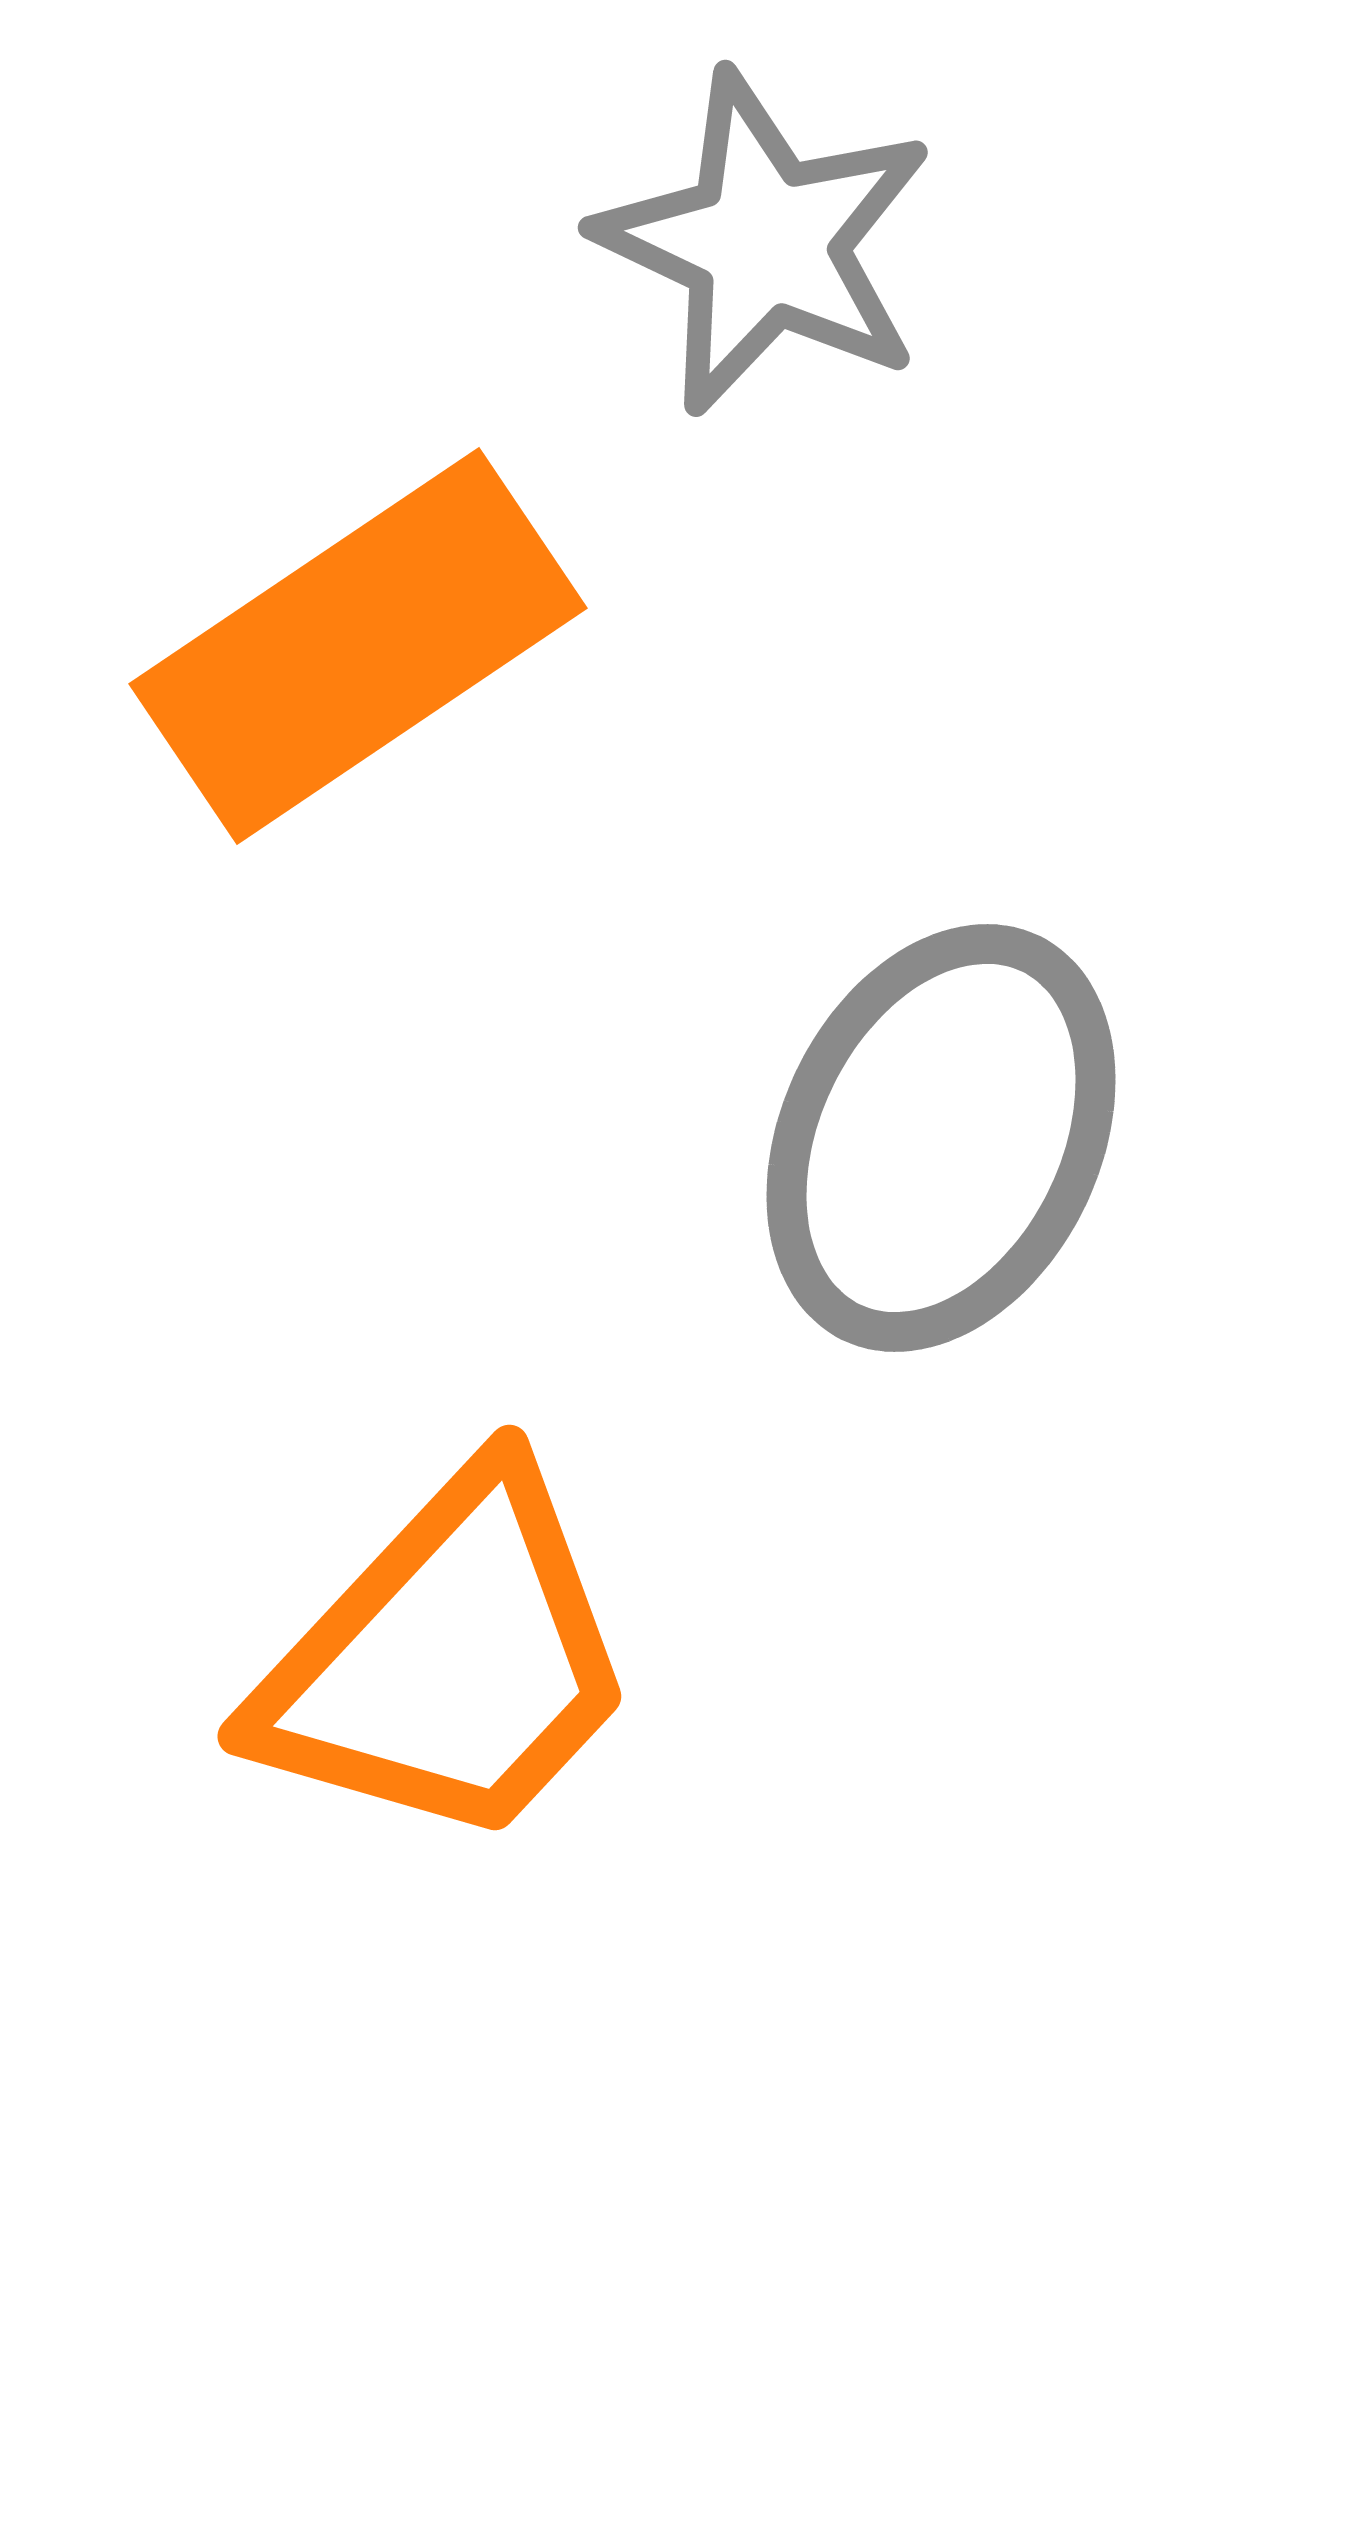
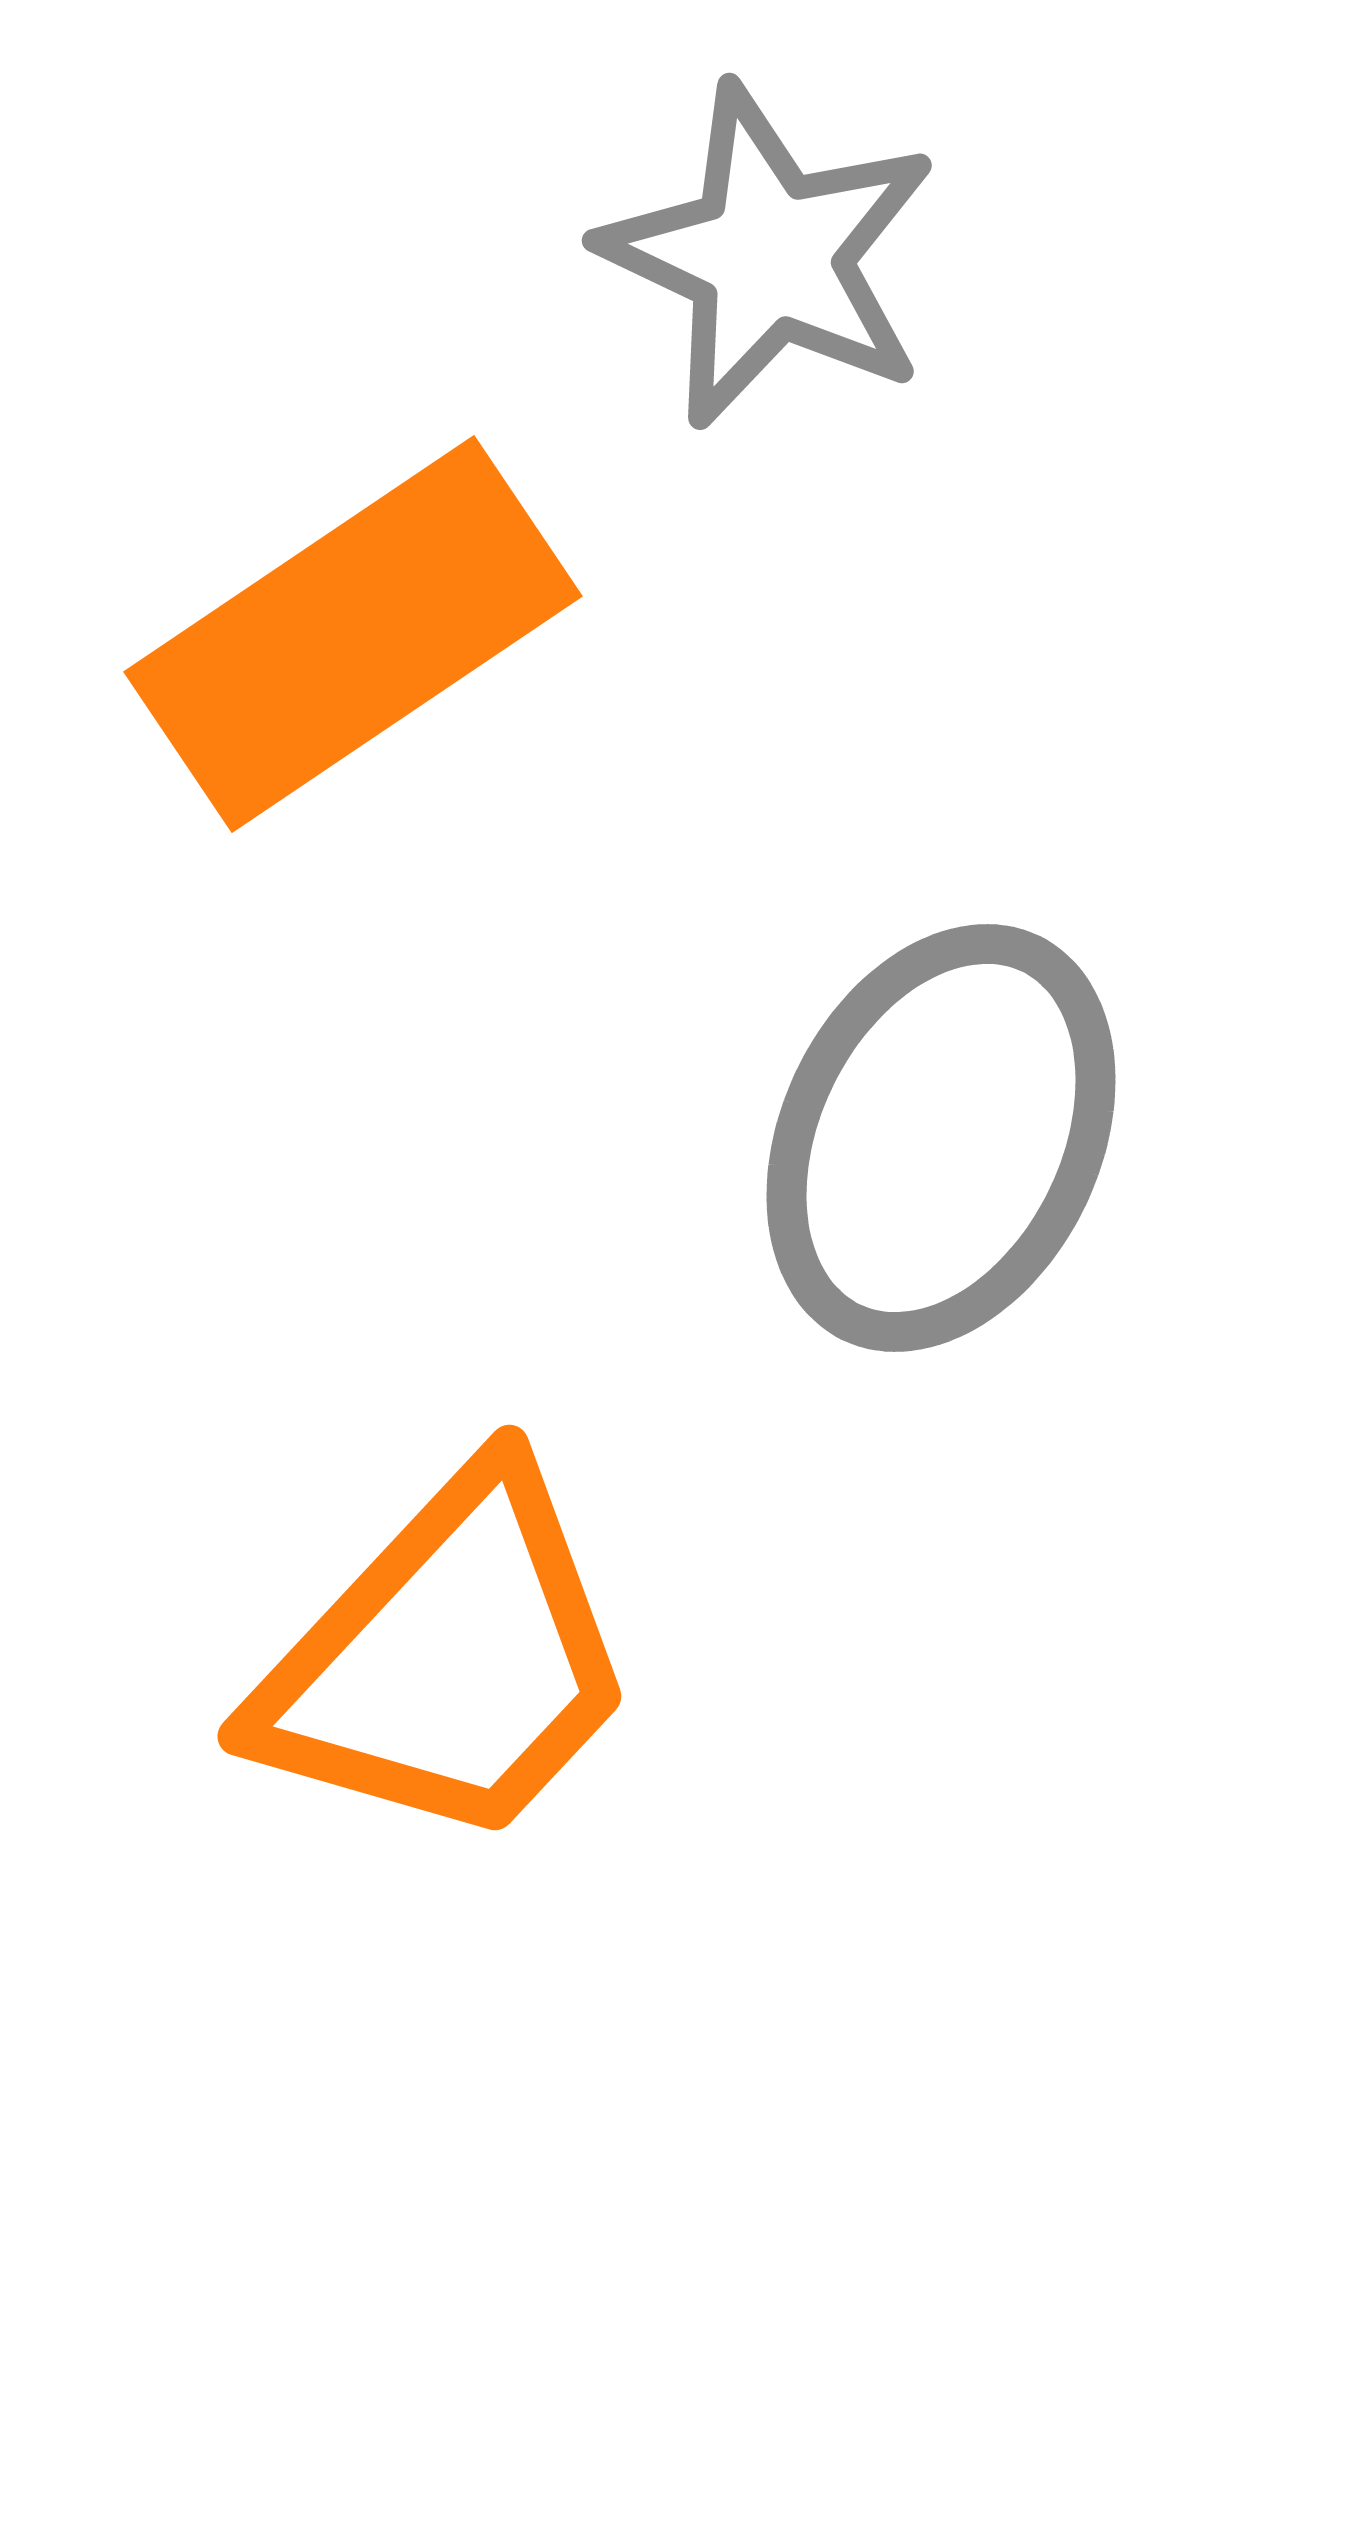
gray star: moved 4 px right, 13 px down
orange rectangle: moved 5 px left, 12 px up
